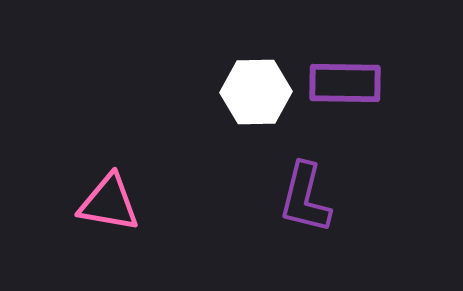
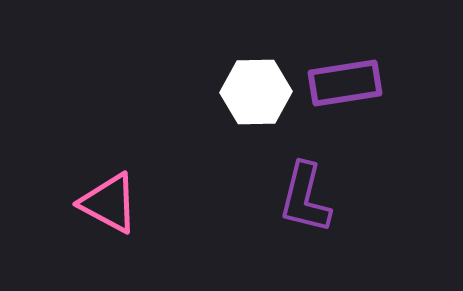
purple rectangle: rotated 10 degrees counterclockwise
pink triangle: rotated 18 degrees clockwise
